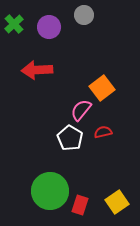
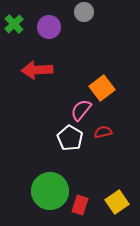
gray circle: moved 3 px up
